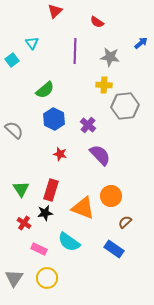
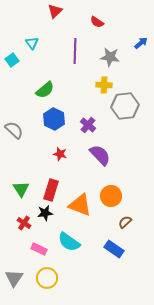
orange triangle: moved 3 px left, 3 px up
